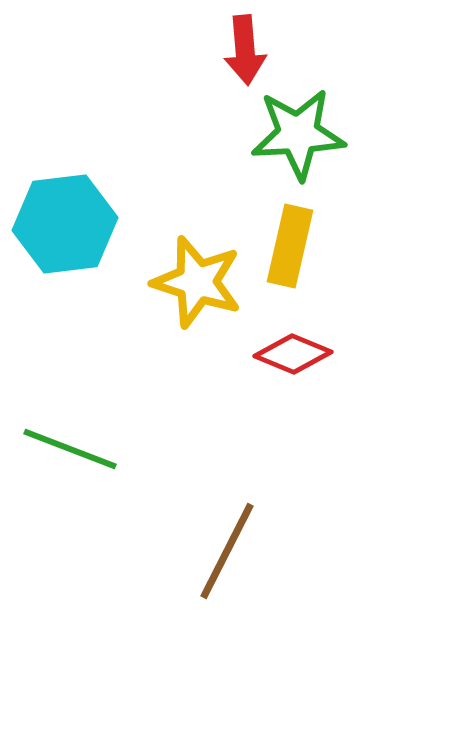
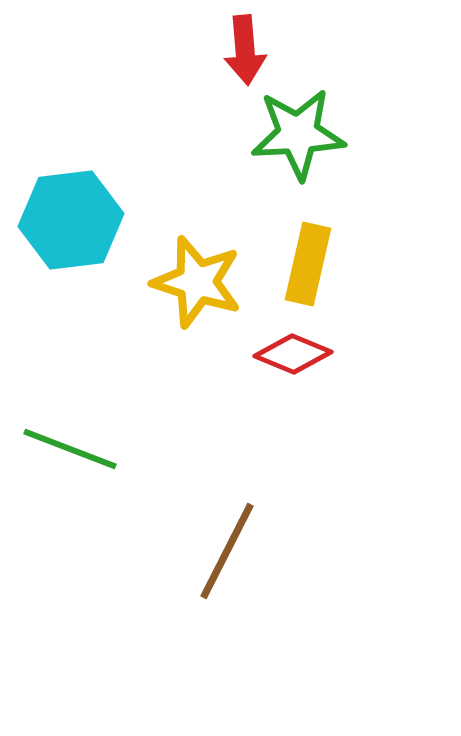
cyan hexagon: moved 6 px right, 4 px up
yellow rectangle: moved 18 px right, 18 px down
